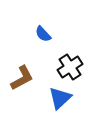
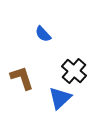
black cross: moved 4 px right, 4 px down; rotated 15 degrees counterclockwise
brown L-shape: rotated 80 degrees counterclockwise
